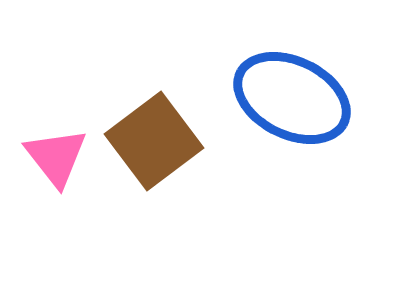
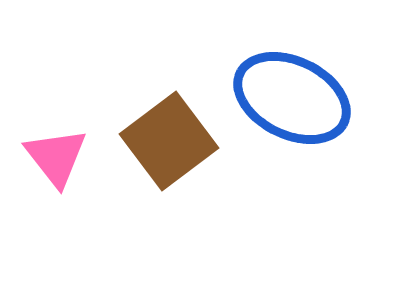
brown square: moved 15 px right
